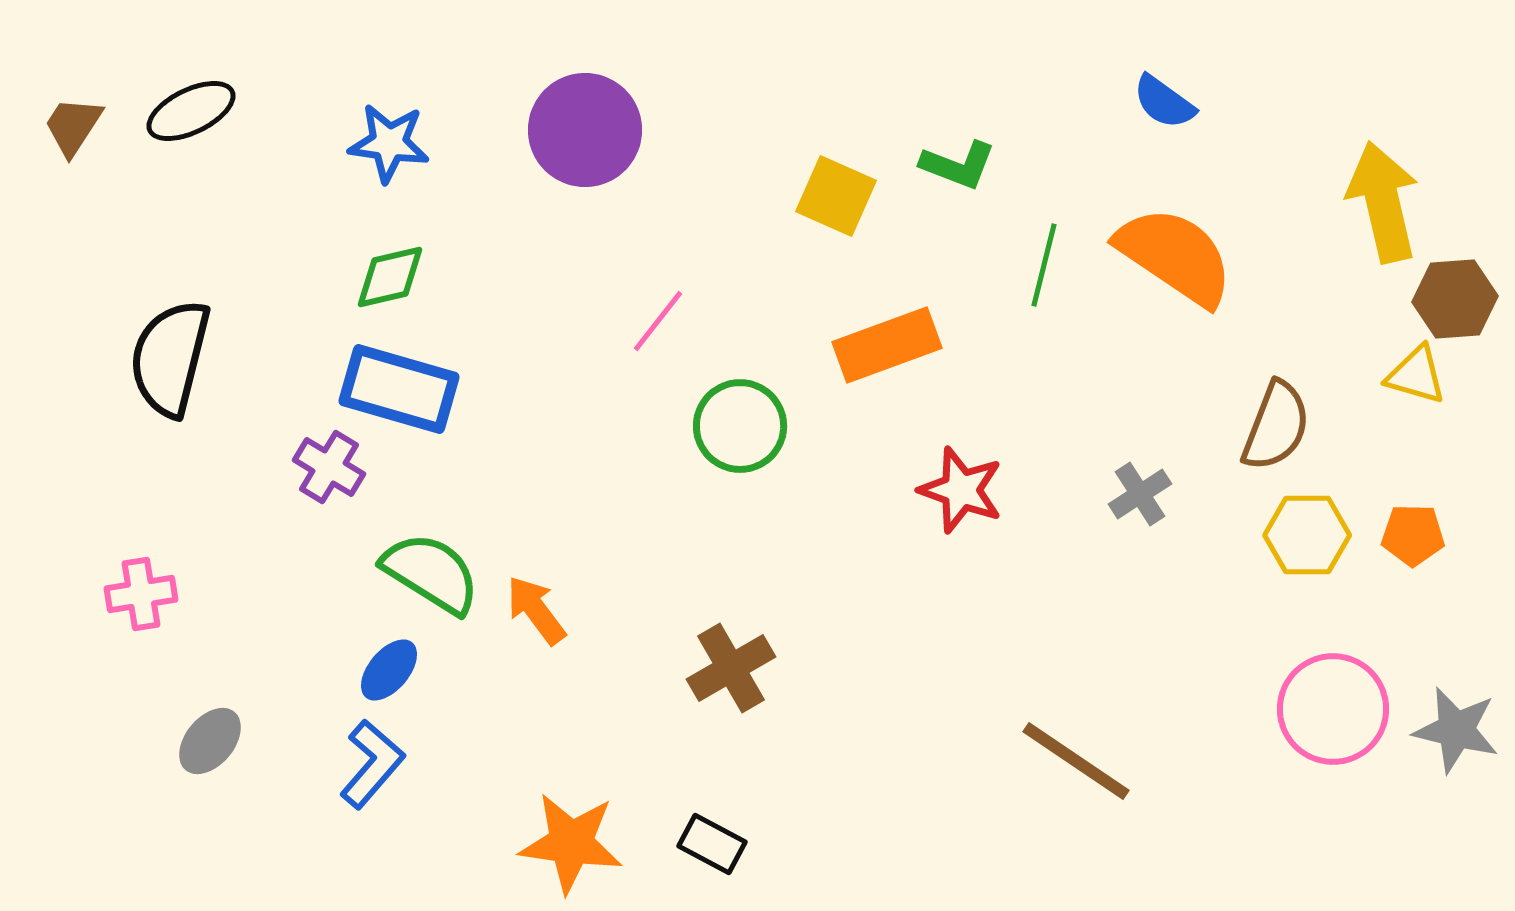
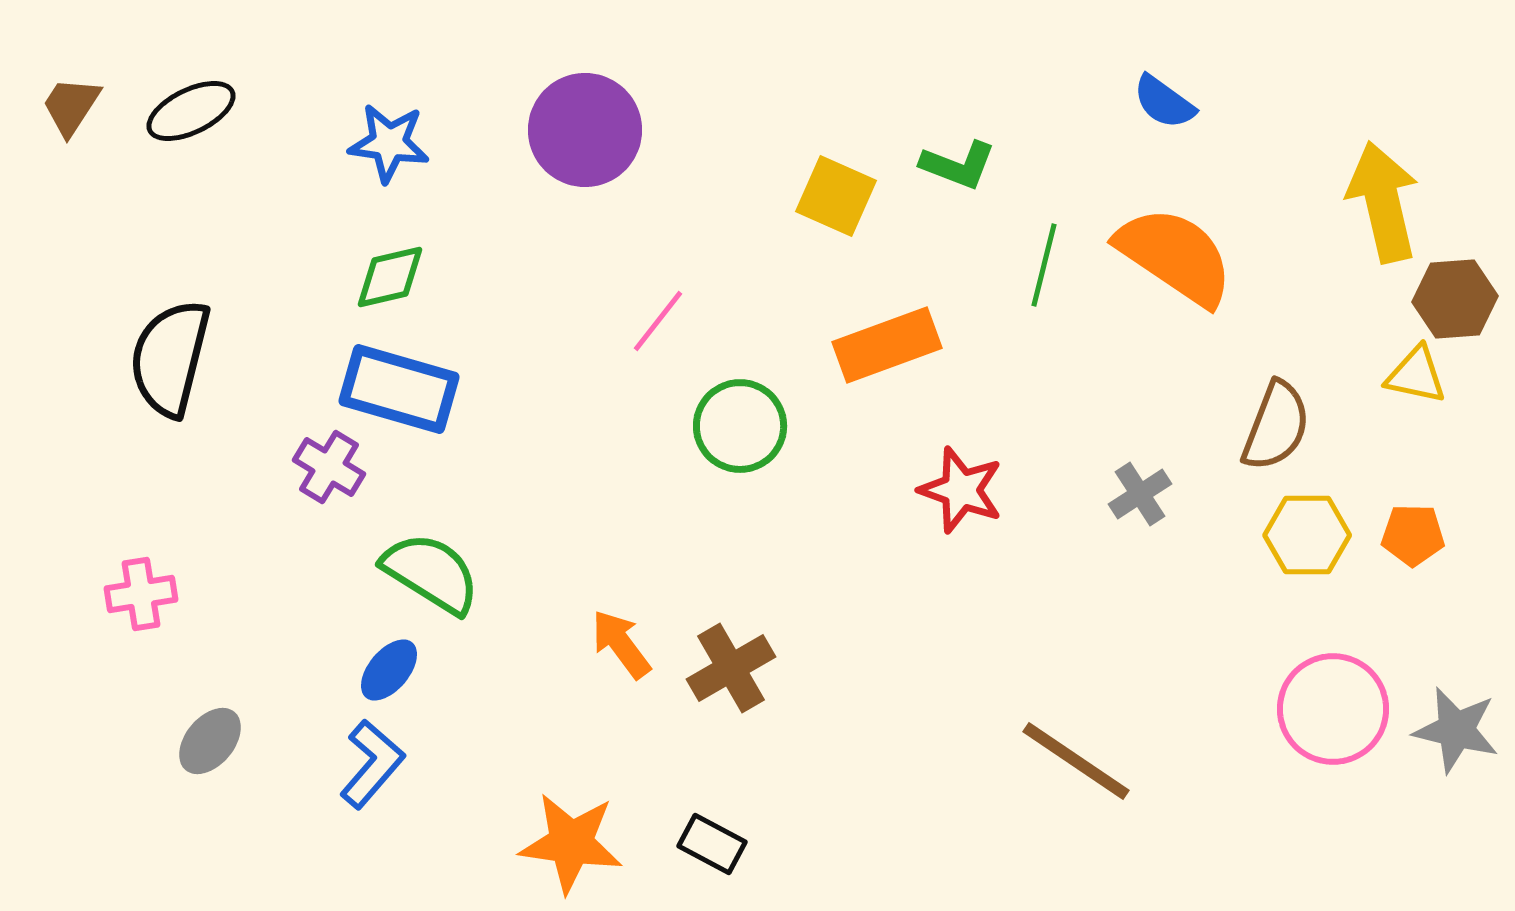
brown trapezoid: moved 2 px left, 20 px up
yellow triangle: rotated 4 degrees counterclockwise
orange arrow: moved 85 px right, 34 px down
